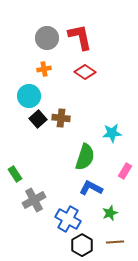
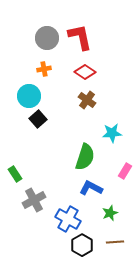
brown cross: moved 26 px right, 18 px up; rotated 30 degrees clockwise
